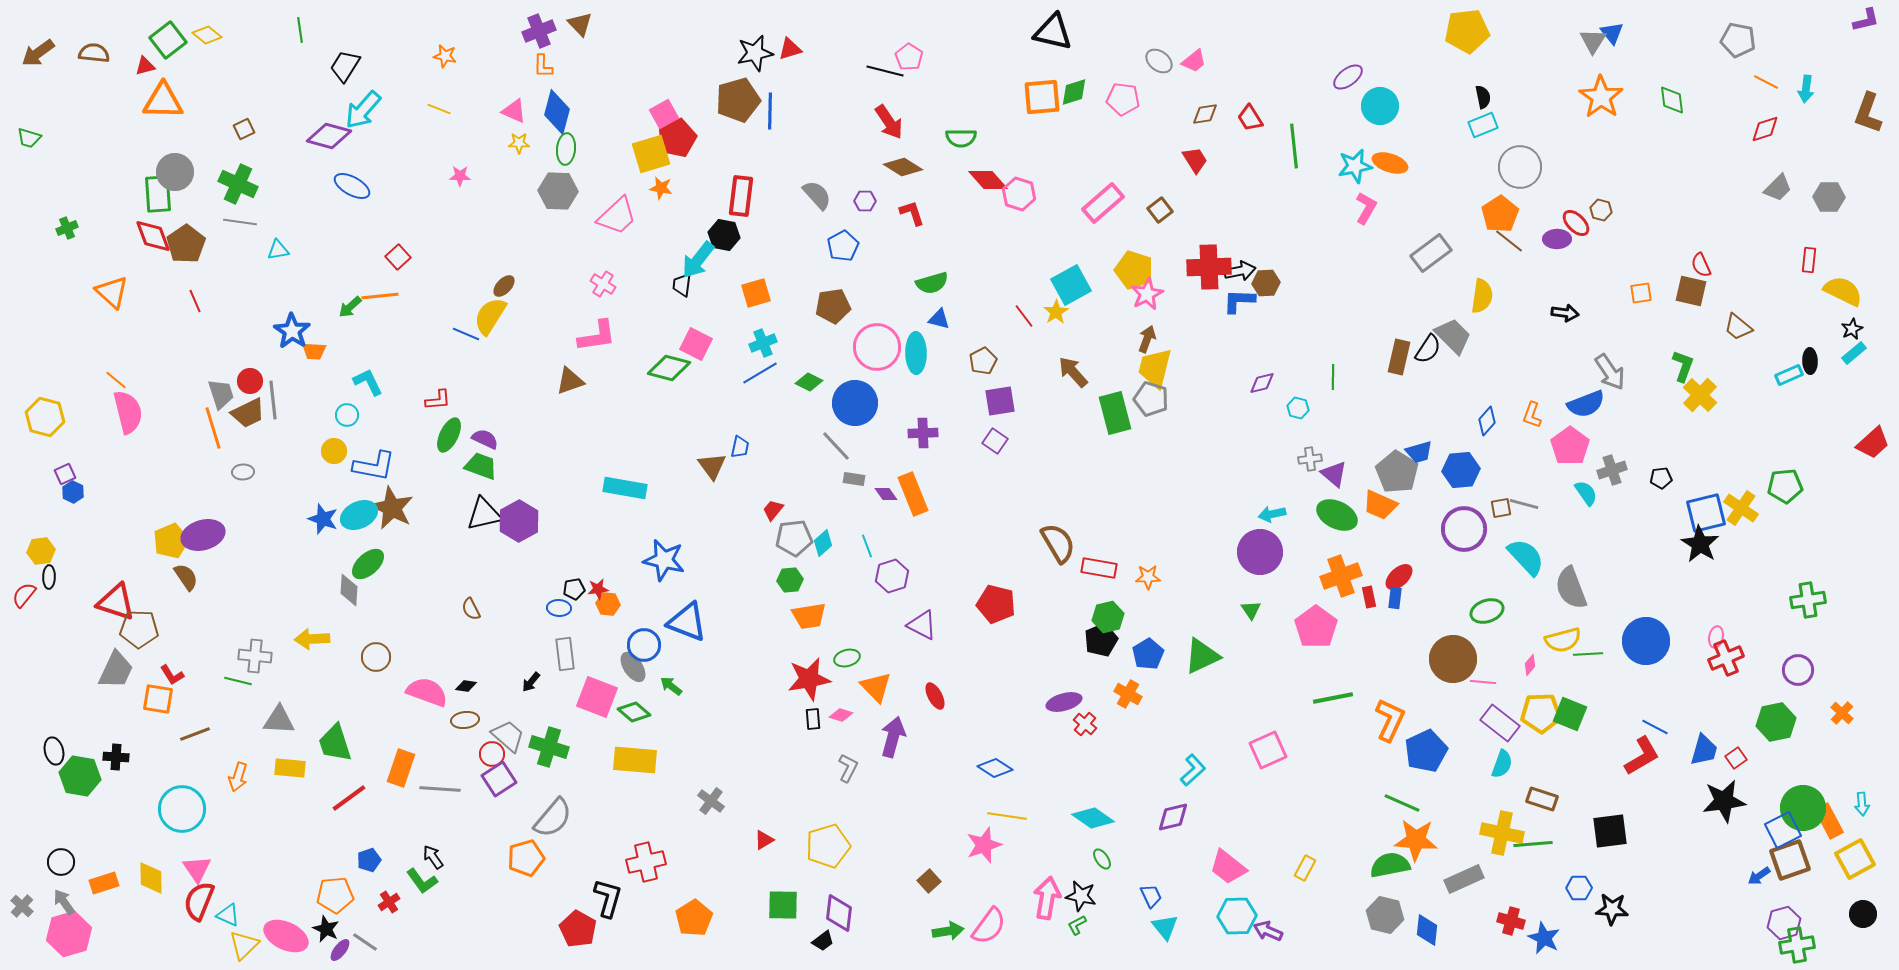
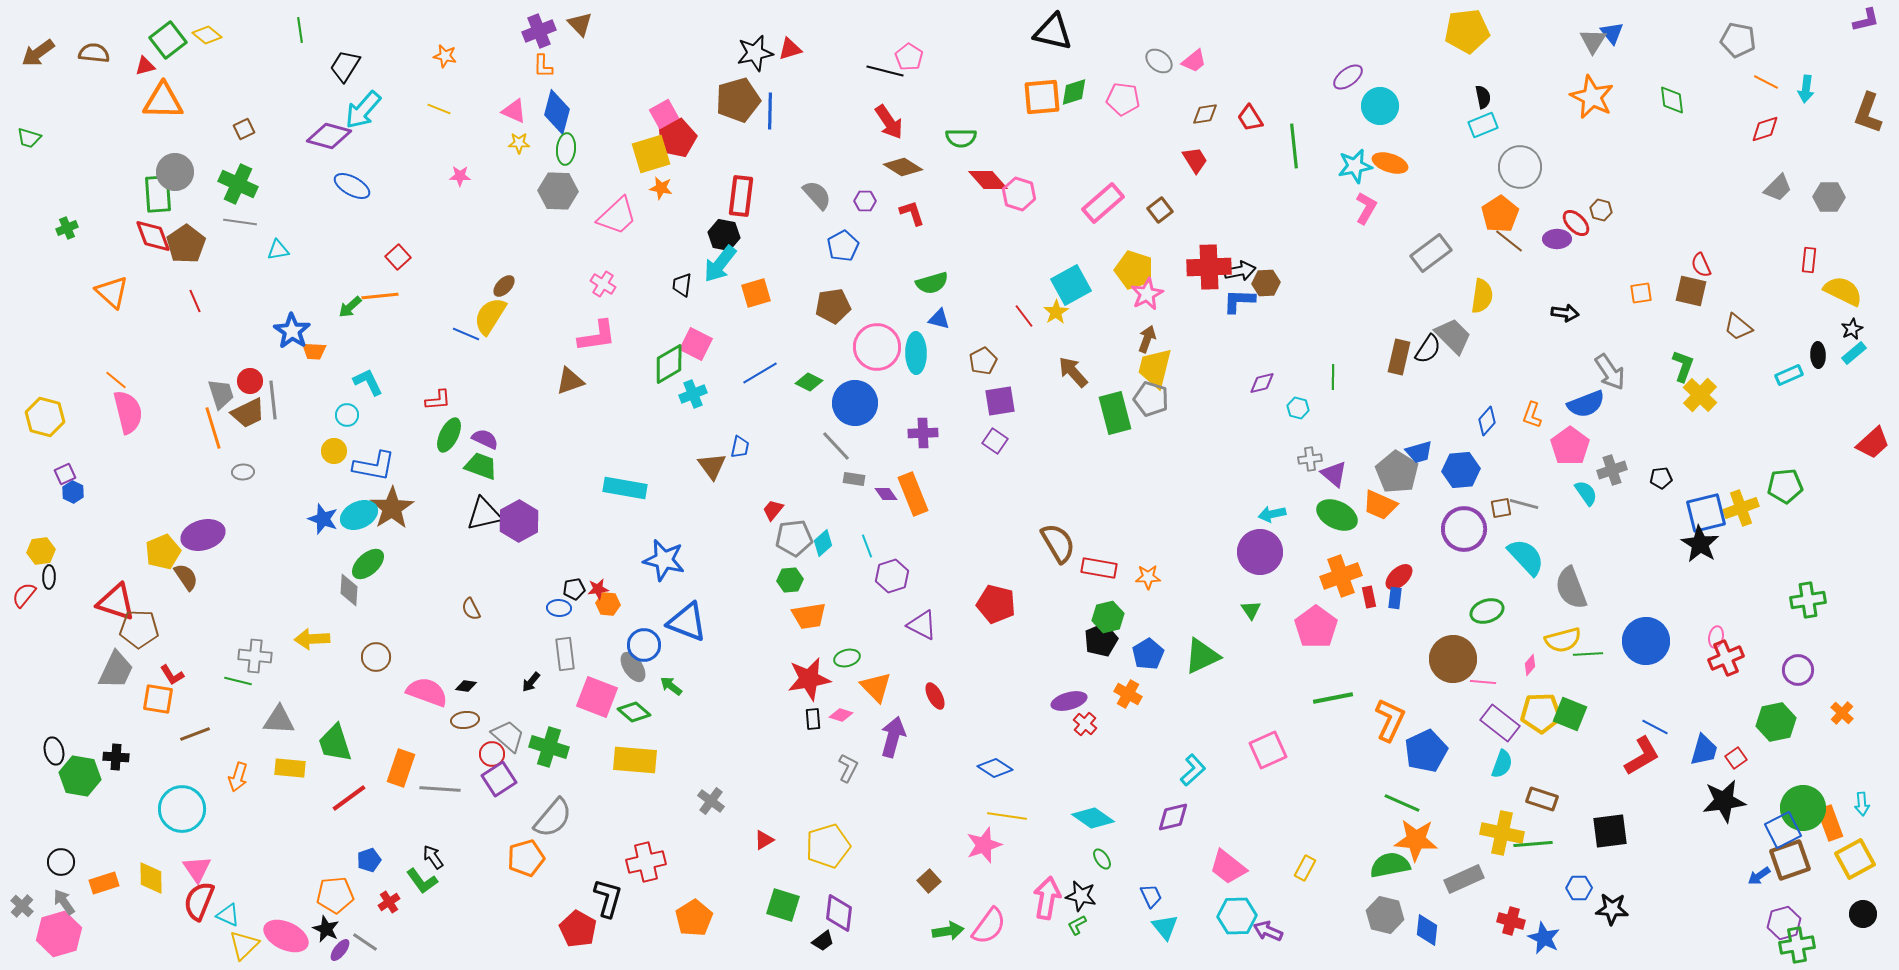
orange star at (1601, 97): moved 9 px left; rotated 9 degrees counterclockwise
cyan arrow at (698, 260): moved 22 px right, 4 px down
cyan cross at (763, 343): moved 70 px left, 51 px down
black ellipse at (1810, 361): moved 8 px right, 6 px up
green diamond at (669, 368): moved 4 px up; rotated 45 degrees counterclockwise
brown star at (392, 508): rotated 12 degrees clockwise
yellow cross at (1741, 508): rotated 36 degrees clockwise
yellow pentagon at (171, 541): moved 8 px left, 11 px down
purple ellipse at (1064, 702): moved 5 px right, 1 px up
orange rectangle at (1829, 821): moved 1 px right, 2 px down; rotated 8 degrees clockwise
green square at (783, 905): rotated 16 degrees clockwise
pink hexagon at (69, 934): moved 10 px left
